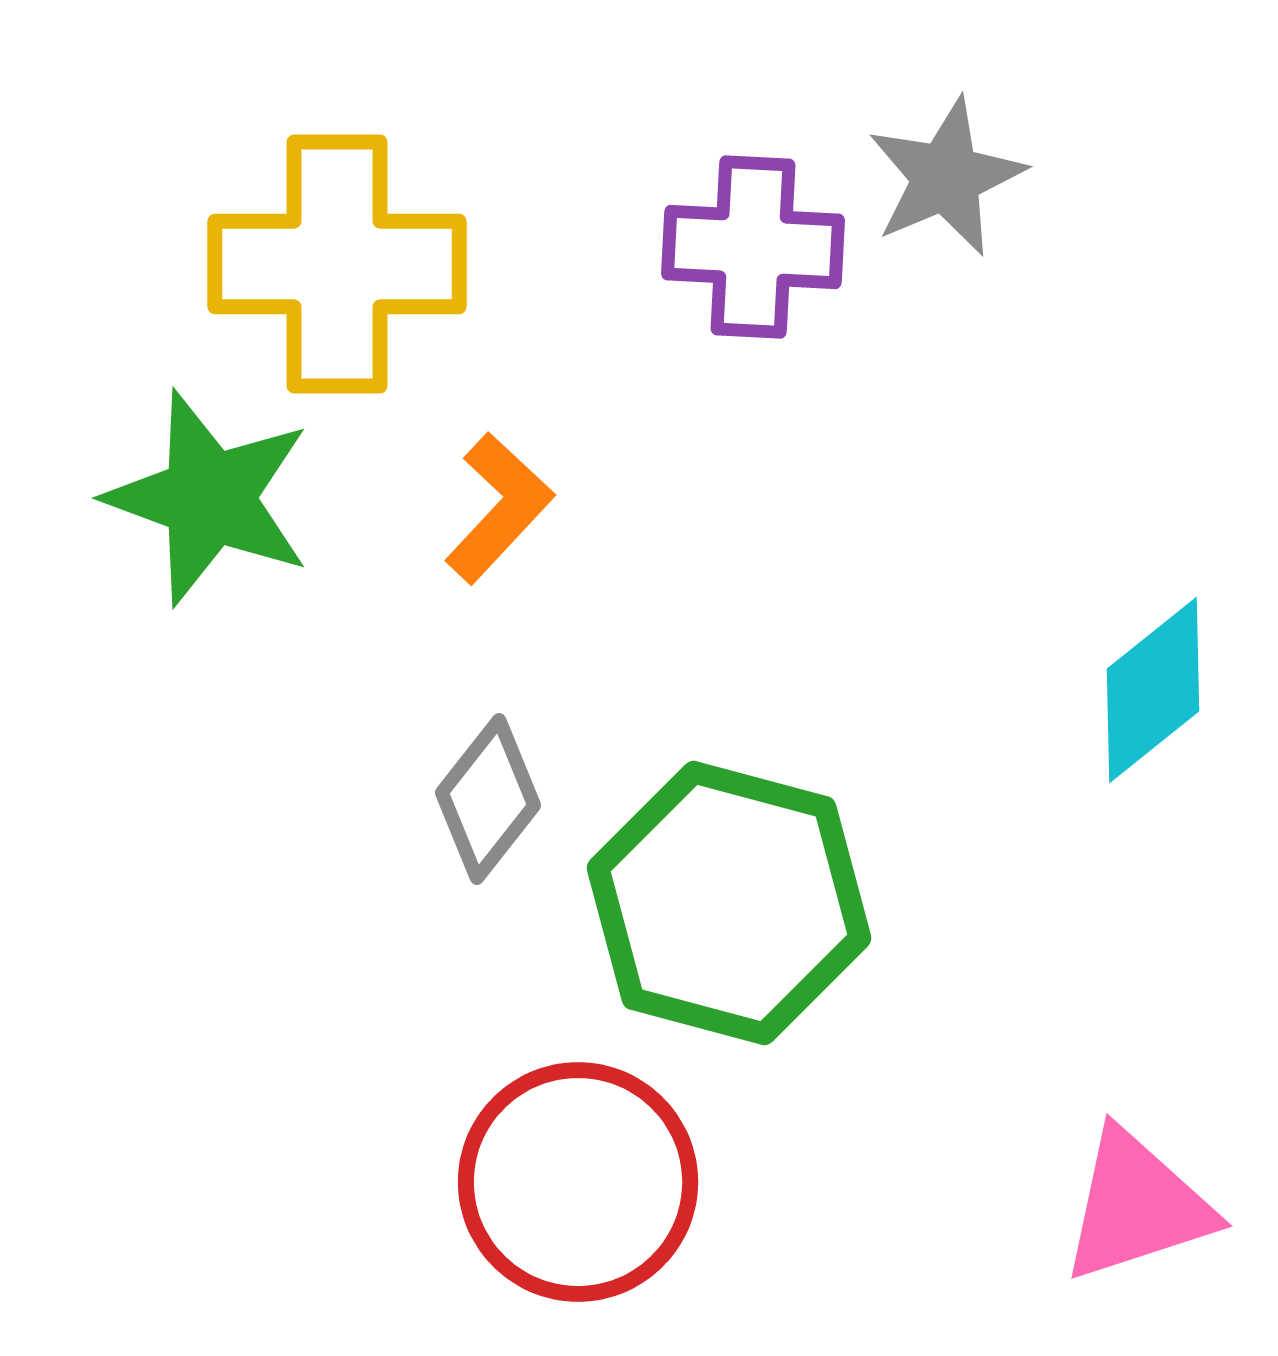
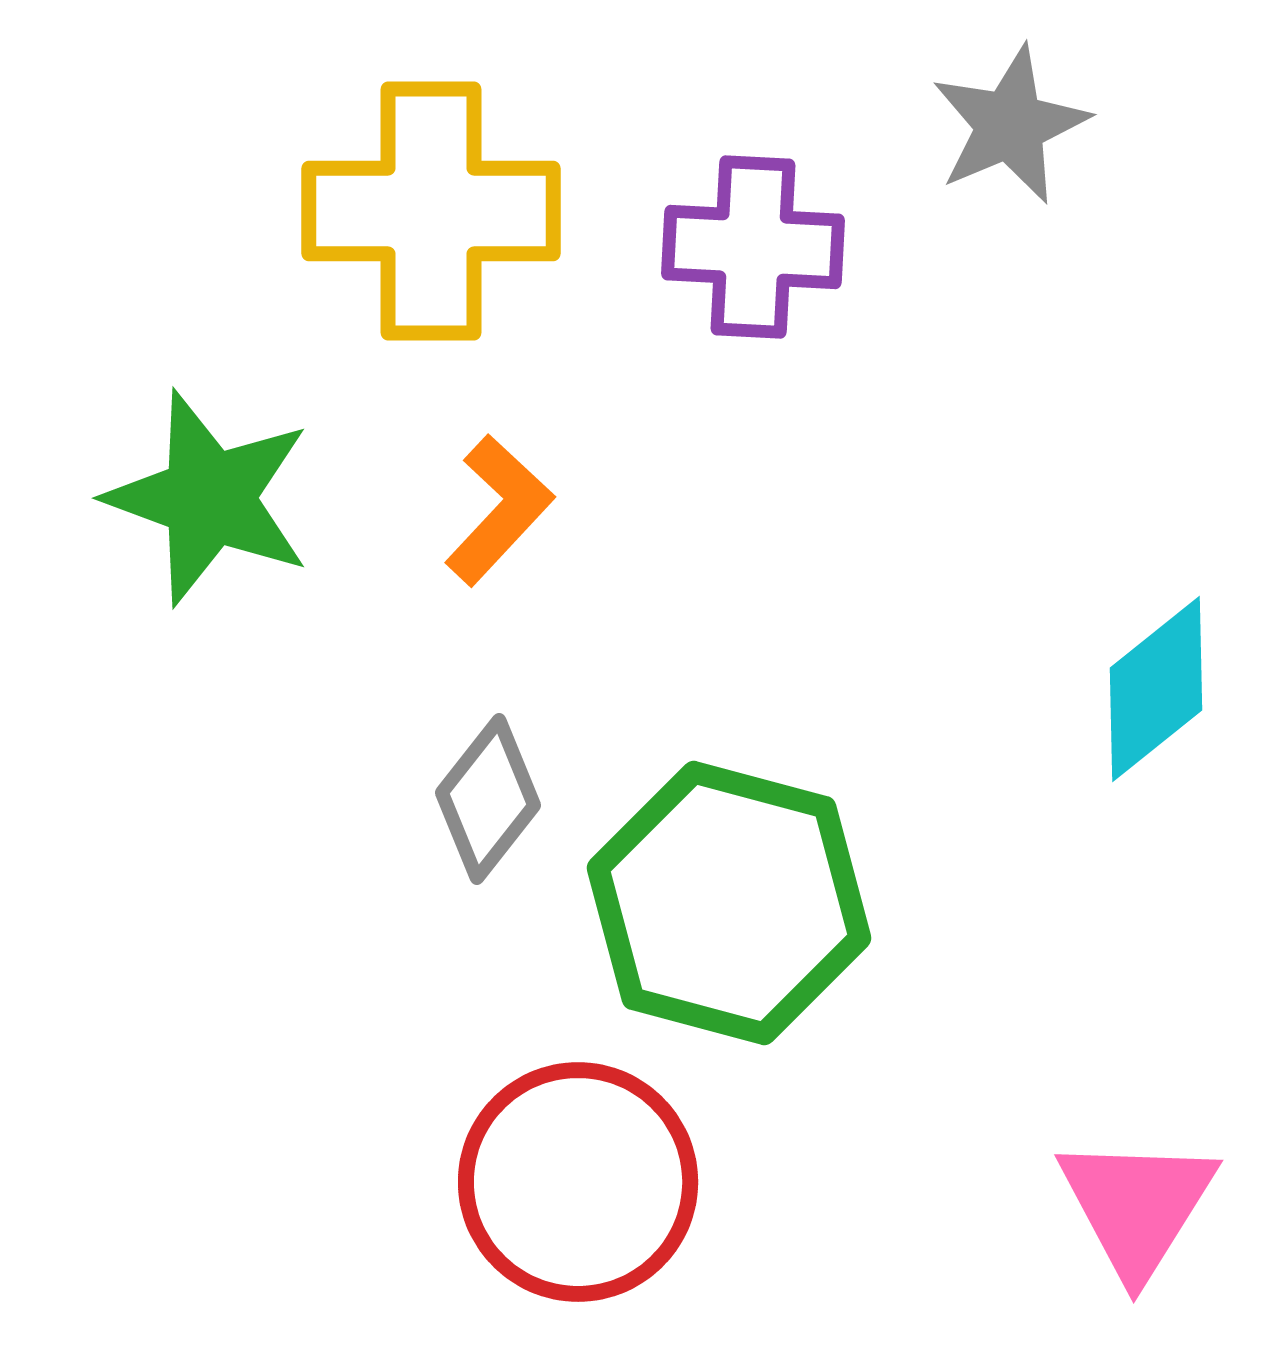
gray star: moved 64 px right, 52 px up
yellow cross: moved 94 px right, 53 px up
orange L-shape: moved 2 px down
cyan diamond: moved 3 px right, 1 px up
pink triangle: rotated 40 degrees counterclockwise
